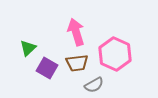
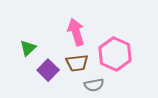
purple square: moved 1 px right, 2 px down; rotated 15 degrees clockwise
gray semicircle: rotated 18 degrees clockwise
